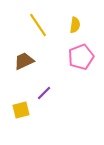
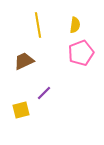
yellow line: rotated 25 degrees clockwise
pink pentagon: moved 4 px up
